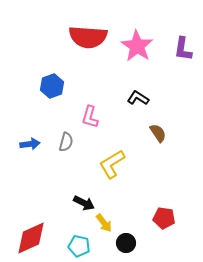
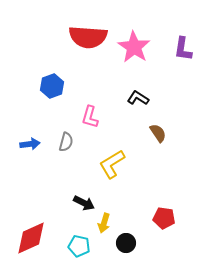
pink star: moved 3 px left, 1 px down
yellow arrow: rotated 54 degrees clockwise
